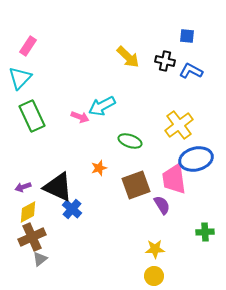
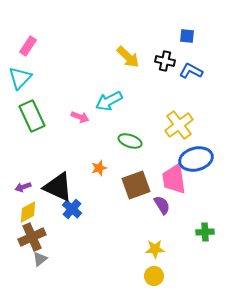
cyan arrow: moved 7 px right, 5 px up
